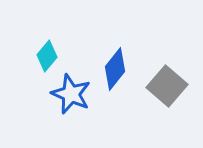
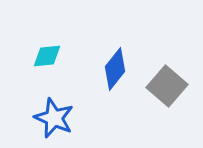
cyan diamond: rotated 44 degrees clockwise
blue star: moved 17 px left, 24 px down
